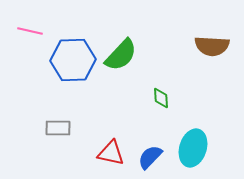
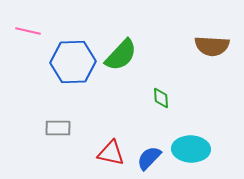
pink line: moved 2 px left
blue hexagon: moved 2 px down
cyan ellipse: moved 2 px left, 1 px down; rotated 75 degrees clockwise
blue semicircle: moved 1 px left, 1 px down
